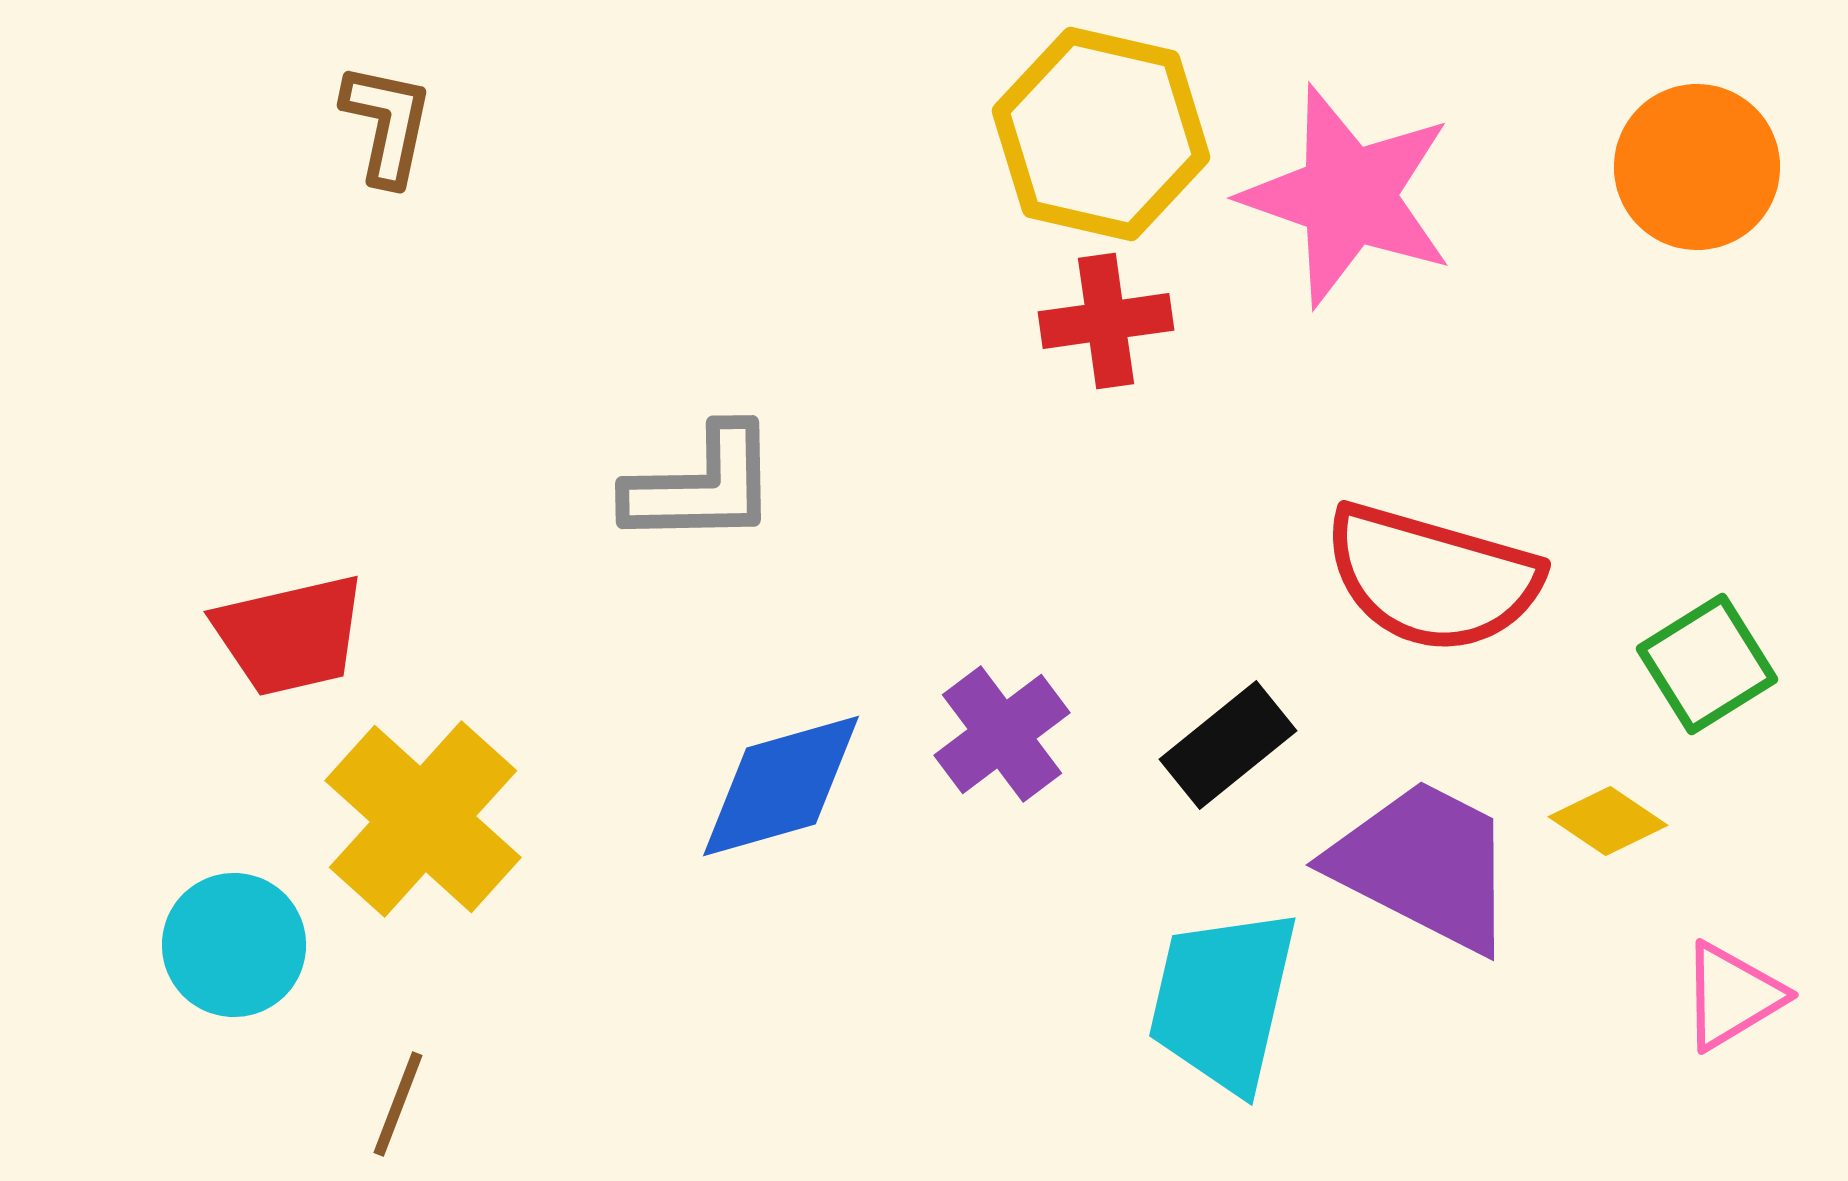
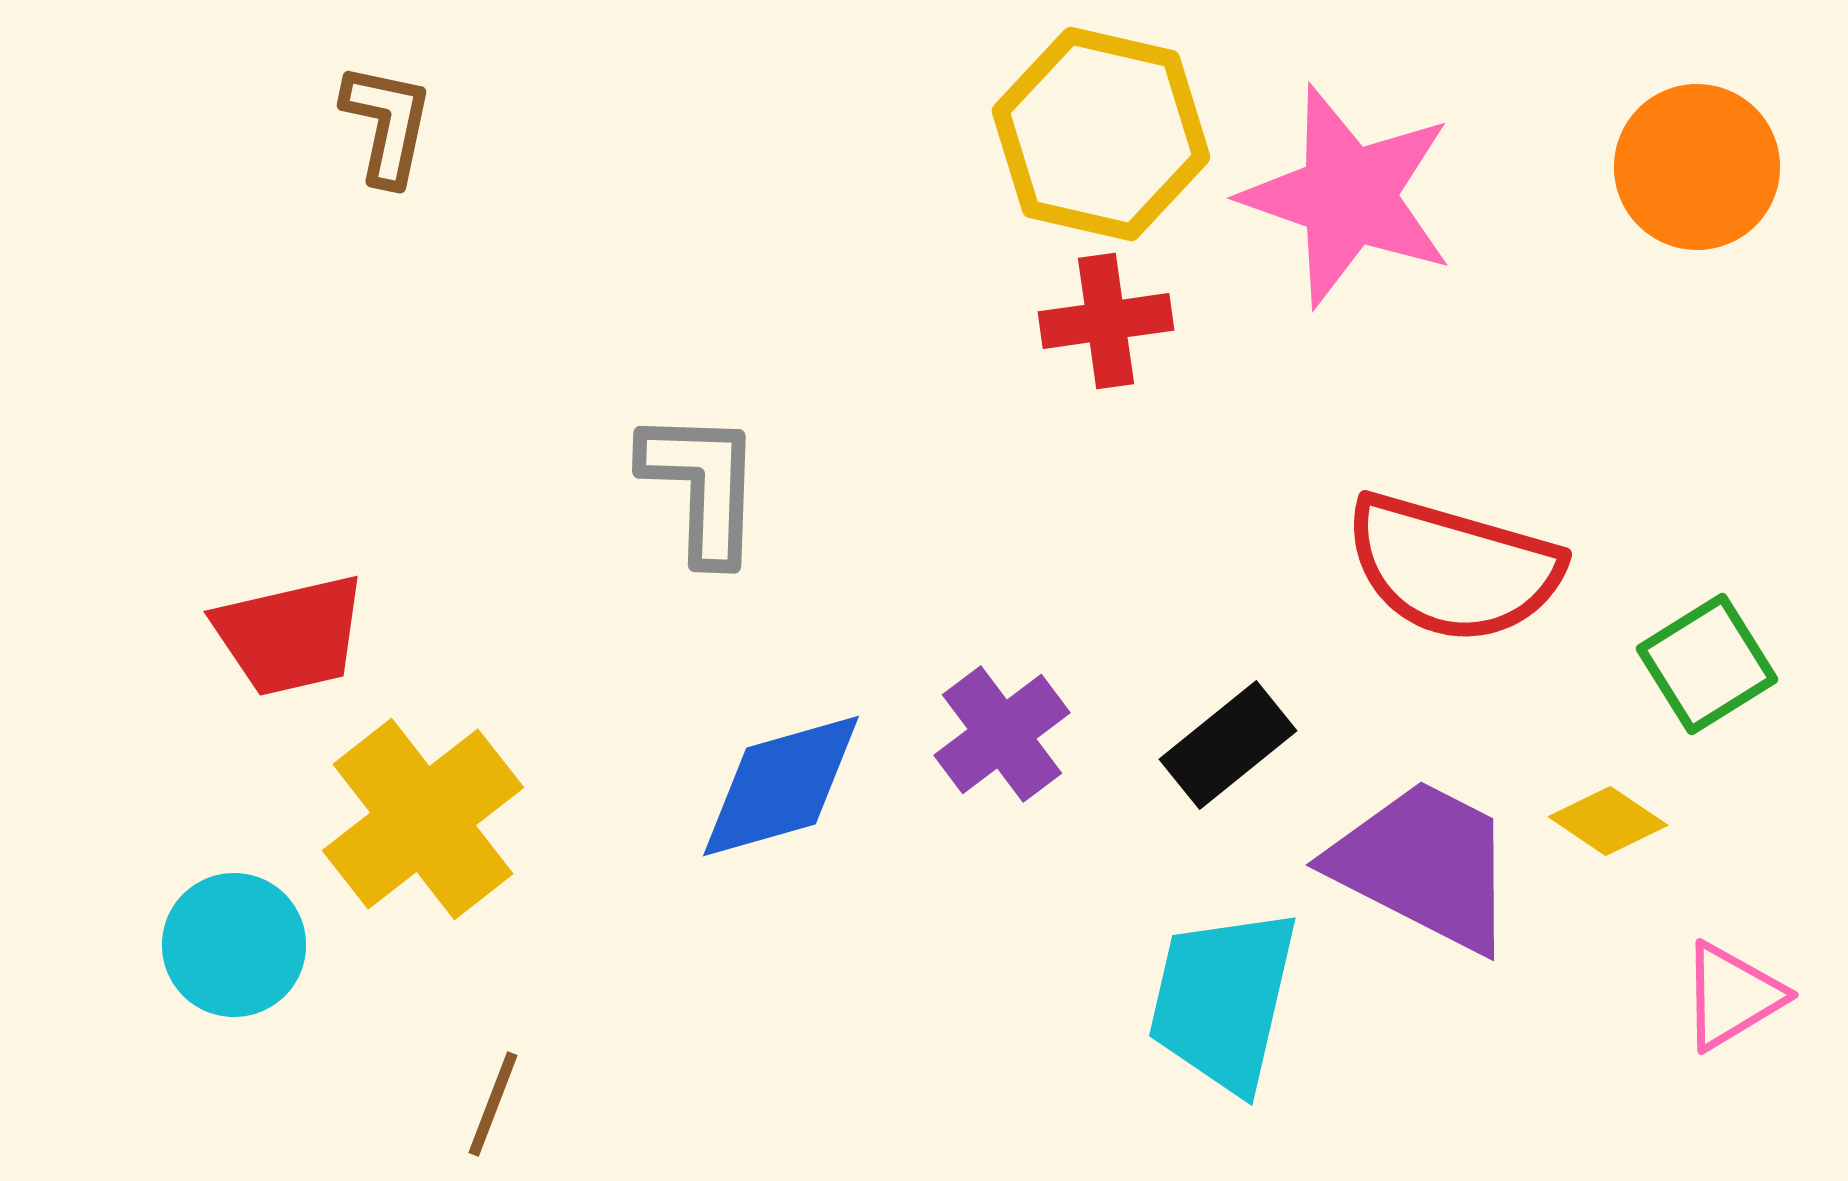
gray L-shape: rotated 87 degrees counterclockwise
red semicircle: moved 21 px right, 10 px up
yellow cross: rotated 10 degrees clockwise
brown line: moved 95 px right
